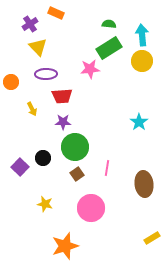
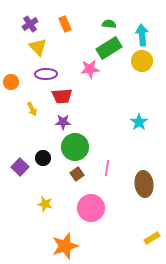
orange rectangle: moved 9 px right, 11 px down; rotated 42 degrees clockwise
